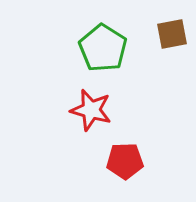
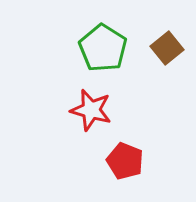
brown square: moved 5 px left, 14 px down; rotated 28 degrees counterclockwise
red pentagon: rotated 24 degrees clockwise
